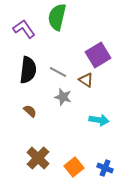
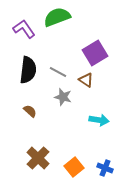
green semicircle: rotated 56 degrees clockwise
purple square: moved 3 px left, 2 px up
